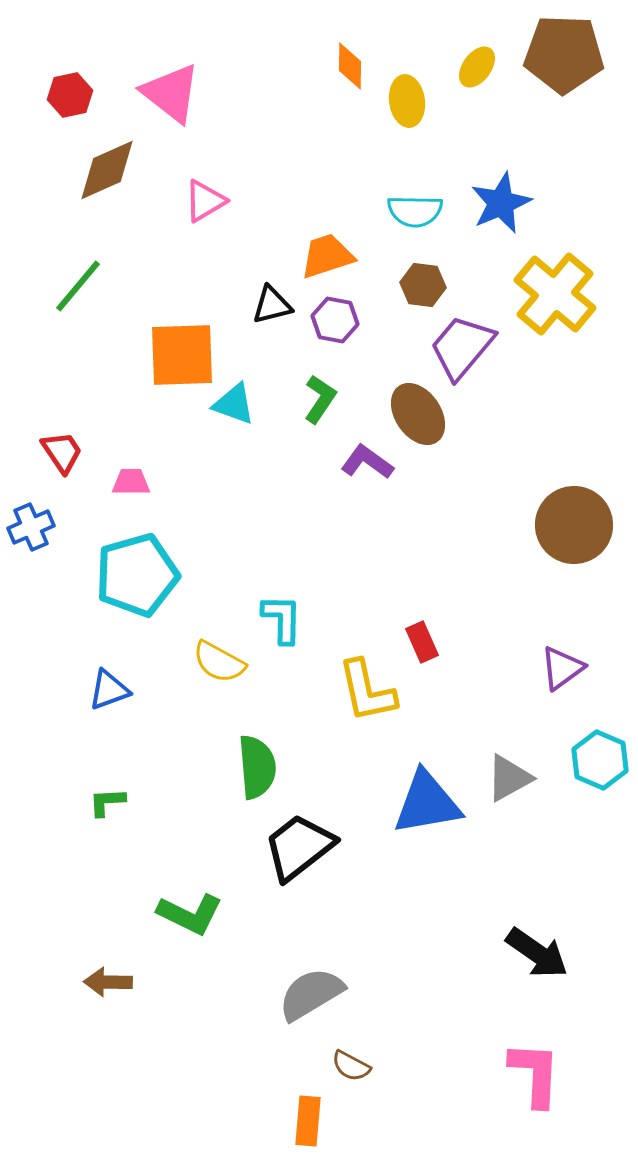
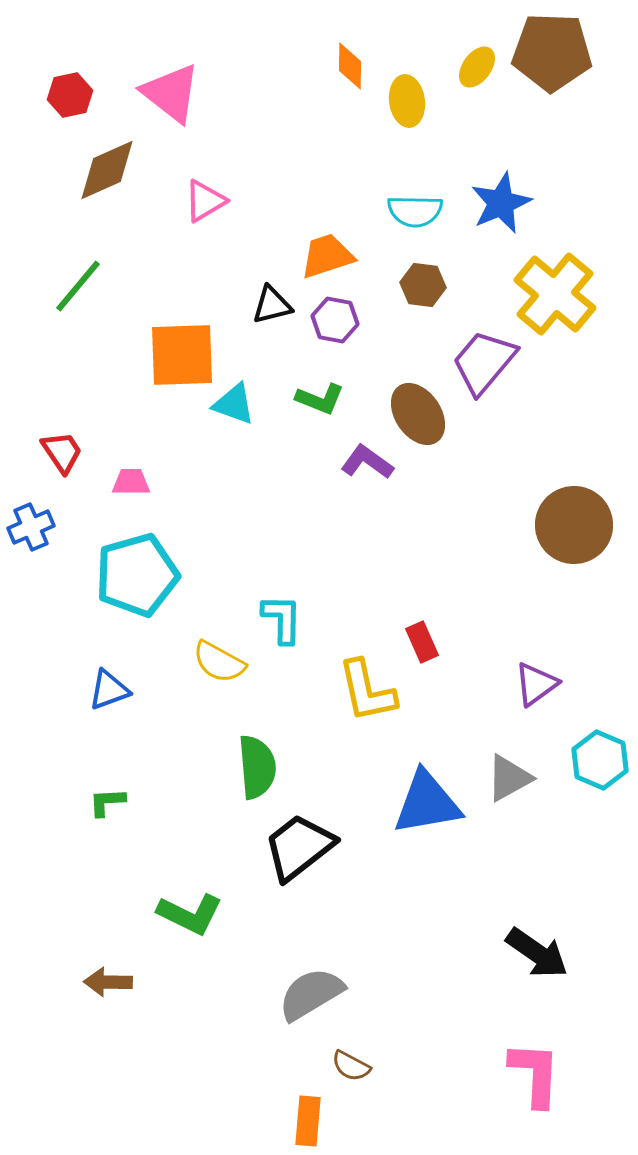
brown pentagon at (564, 54): moved 12 px left, 2 px up
purple trapezoid at (462, 347): moved 22 px right, 15 px down
green L-shape at (320, 399): rotated 78 degrees clockwise
purple triangle at (562, 668): moved 26 px left, 16 px down
